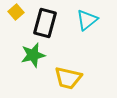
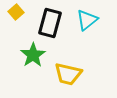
black rectangle: moved 5 px right
green star: rotated 20 degrees counterclockwise
yellow trapezoid: moved 4 px up
